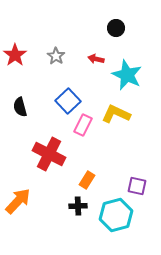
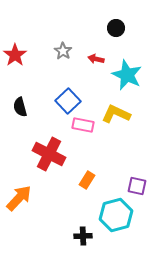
gray star: moved 7 px right, 5 px up
pink rectangle: rotated 75 degrees clockwise
orange arrow: moved 1 px right, 3 px up
black cross: moved 5 px right, 30 px down
